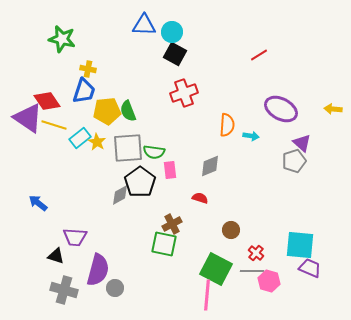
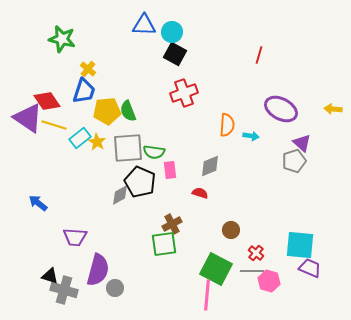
red line at (259, 55): rotated 42 degrees counterclockwise
yellow cross at (88, 69): rotated 28 degrees clockwise
black pentagon at (140, 182): rotated 12 degrees counterclockwise
red semicircle at (200, 198): moved 5 px up
green square at (164, 244): rotated 20 degrees counterclockwise
black triangle at (56, 256): moved 6 px left, 20 px down
